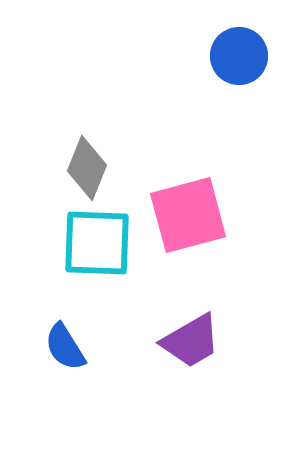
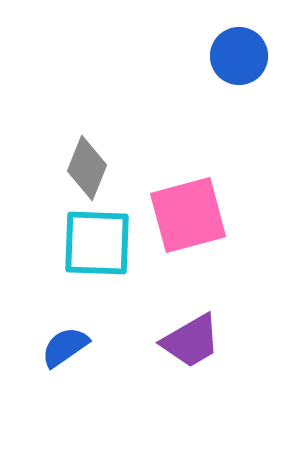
blue semicircle: rotated 87 degrees clockwise
